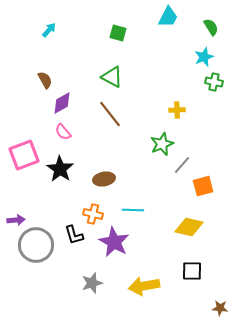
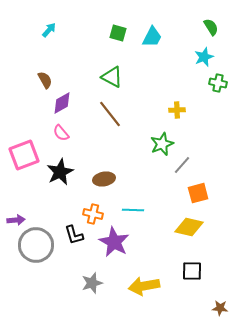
cyan trapezoid: moved 16 px left, 20 px down
green cross: moved 4 px right, 1 px down
pink semicircle: moved 2 px left, 1 px down
black star: moved 3 px down; rotated 12 degrees clockwise
orange square: moved 5 px left, 7 px down
